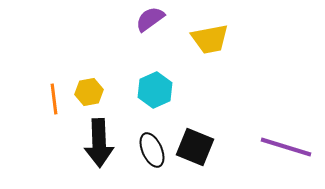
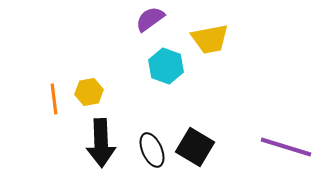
cyan hexagon: moved 11 px right, 24 px up; rotated 16 degrees counterclockwise
black arrow: moved 2 px right
black square: rotated 9 degrees clockwise
